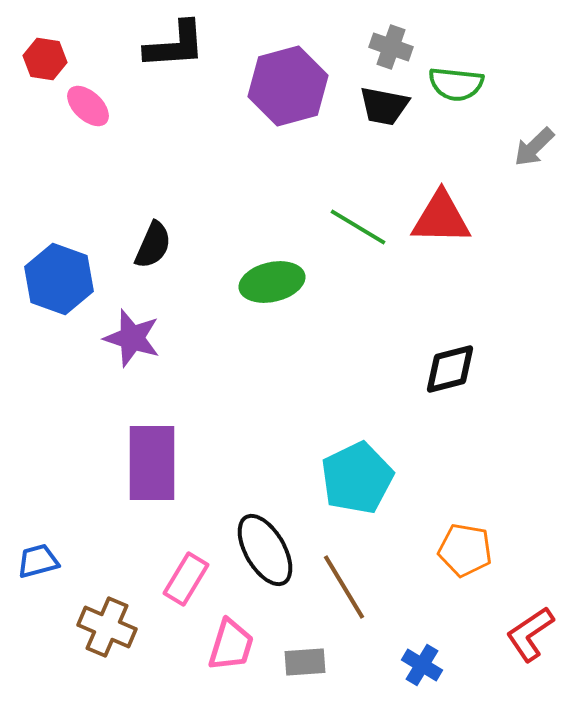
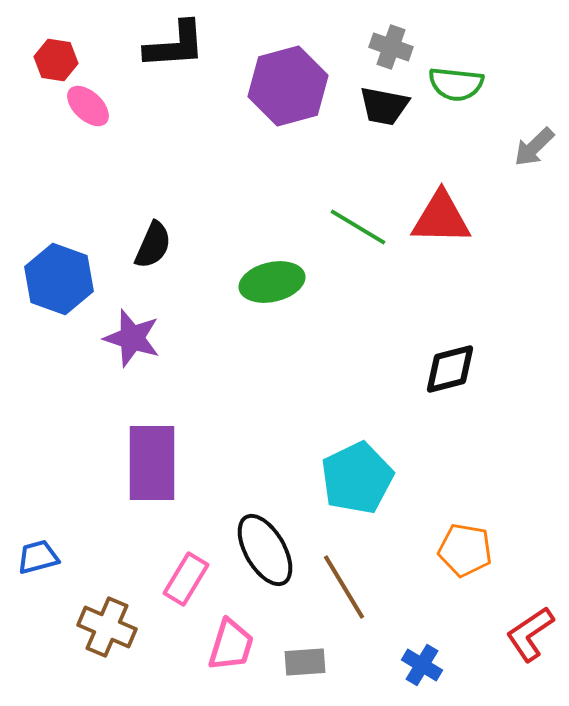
red hexagon: moved 11 px right, 1 px down
blue trapezoid: moved 4 px up
